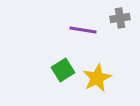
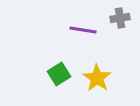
green square: moved 4 px left, 4 px down
yellow star: rotated 12 degrees counterclockwise
